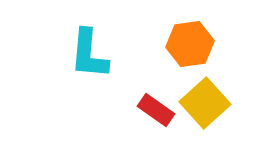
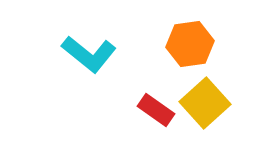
cyan L-shape: rotated 56 degrees counterclockwise
